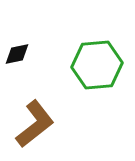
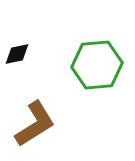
brown L-shape: rotated 6 degrees clockwise
